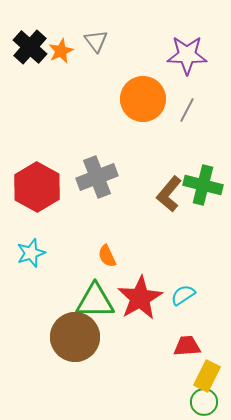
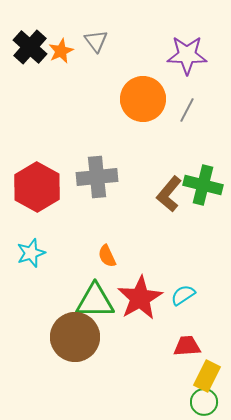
gray cross: rotated 15 degrees clockwise
